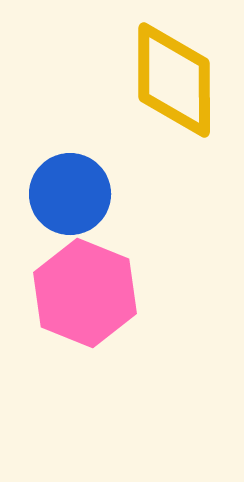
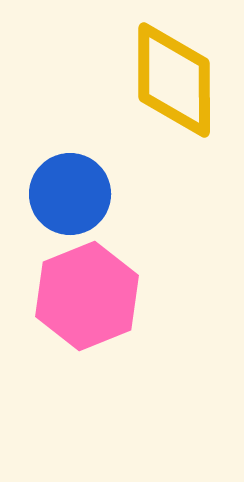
pink hexagon: moved 2 px right, 3 px down; rotated 16 degrees clockwise
